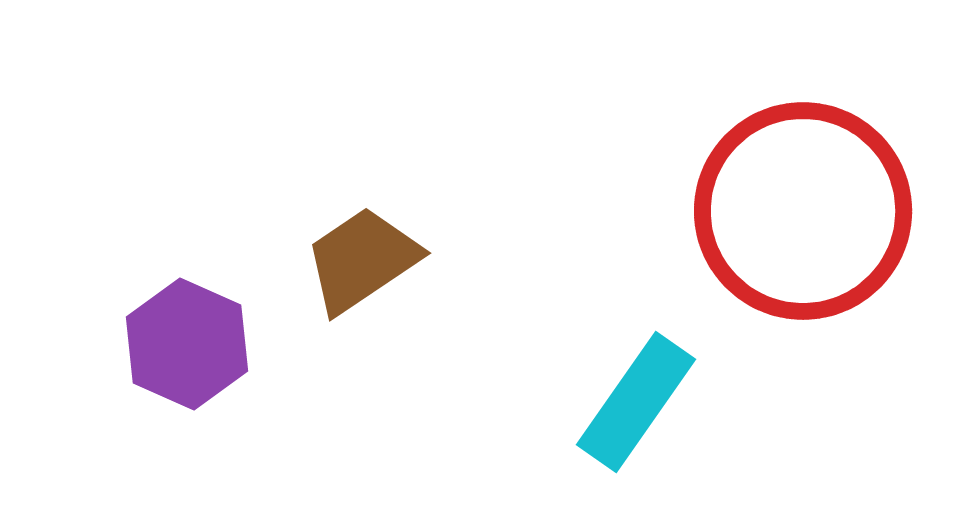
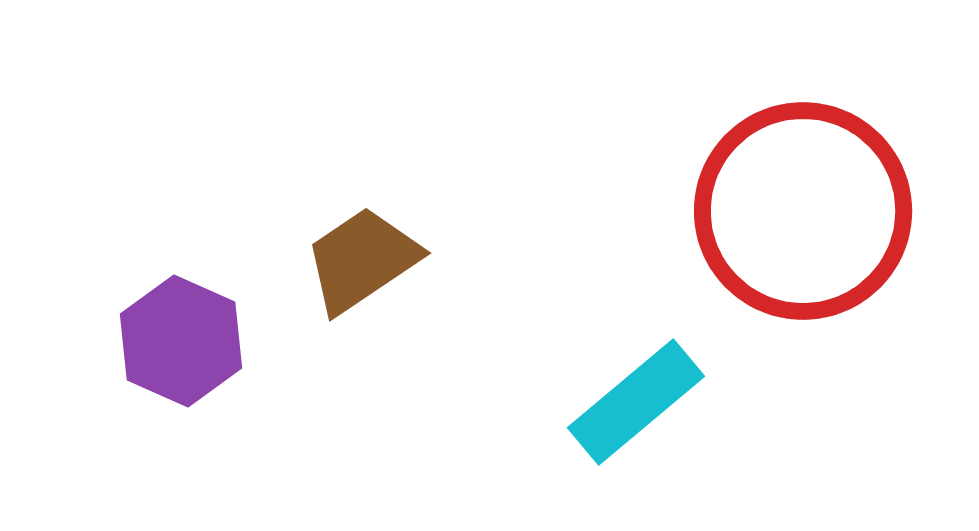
purple hexagon: moved 6 px left, 3 px up
cyan rectangle: rotated 15 degrees clockwise
